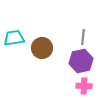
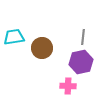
cyan trapezoid: moved 1 px up
purple hexagon: moved 1 px down
pink cross: moved 16 px left
